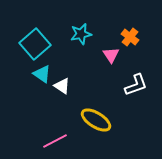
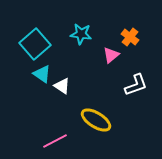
cyan star: rotated 20 degrees clockwise
pink triangle: rotated 24 degrees clockwise
